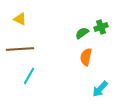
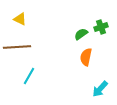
green semicircle: moved 1 px left, 1 px down
brown line: moved 3 px left, 2 px up
